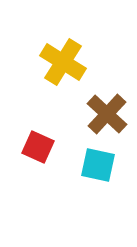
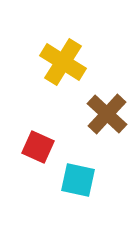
cyan square: moved 20 px left, 15 px down
